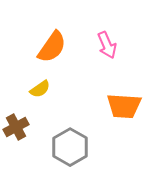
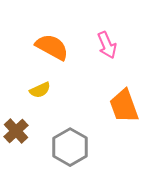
orange semicircle: rotated 96 degrees counterclockwise
yellow semicircle: moved 1 px down; rotated 10 degrees clockwise
orange trapezoid: rotated 66 degrees clockwise
brown cross: moved 4 px down; rotated 15 degrees counterclockwise
